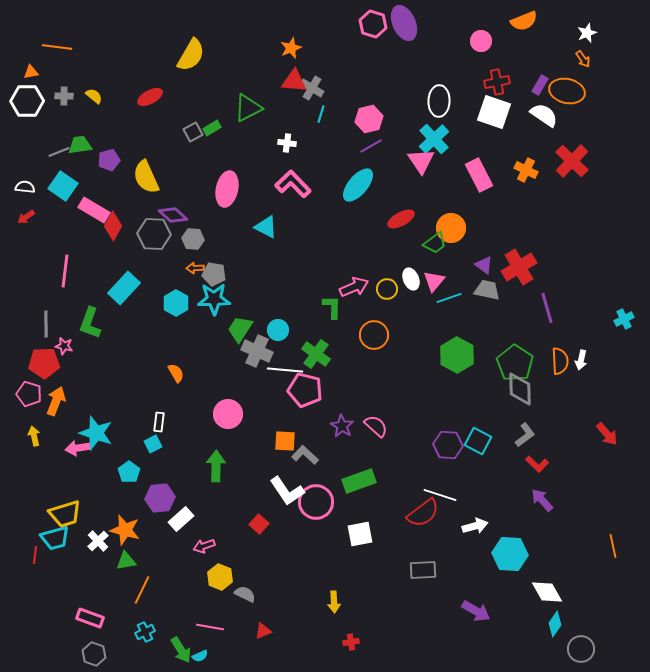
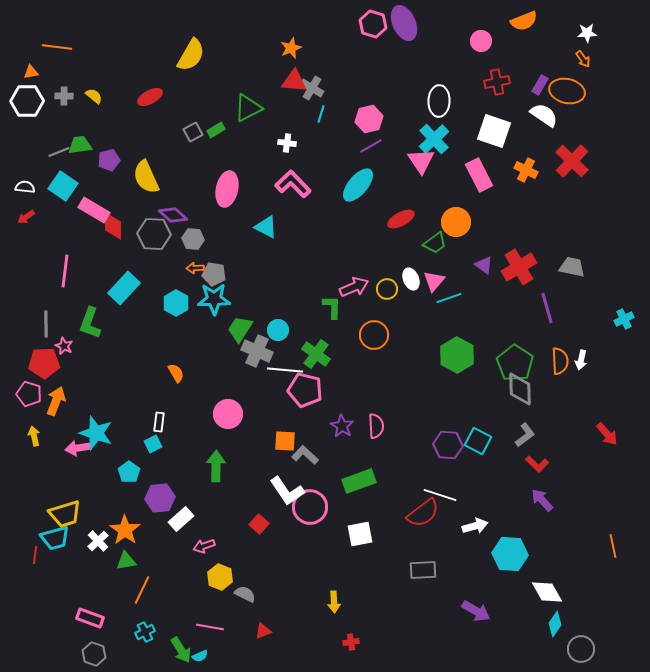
white star at (587, 33): rotated 18 degrees clockwise
white square at (494, 112): moved 19 px down
green rectangle at (212, 128): moved 4 px right, 2 px down
red diamond at (113, 226): rotated 28 degrees counterclockwise
orange circle at (451, 228): moved 5 px right, 6 px up
gray trapezoid at (487, 290): moved 85 px right, 23 px up
pink star at (64, 346): rotated 12 degrees clockwise
pink semicircle at (376, 426): rotated 45 degrees clockwise
pink circle at (316, 502): moved 6 px left, 5 px down
orange star at (125, 530): rotated 20 degrees clockwise
